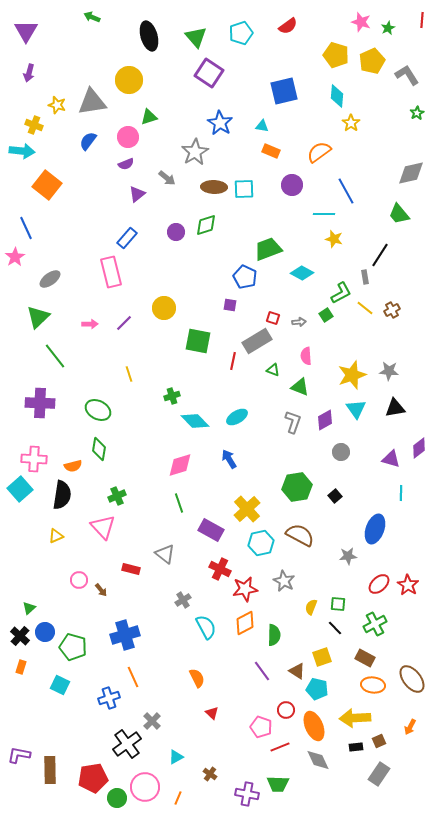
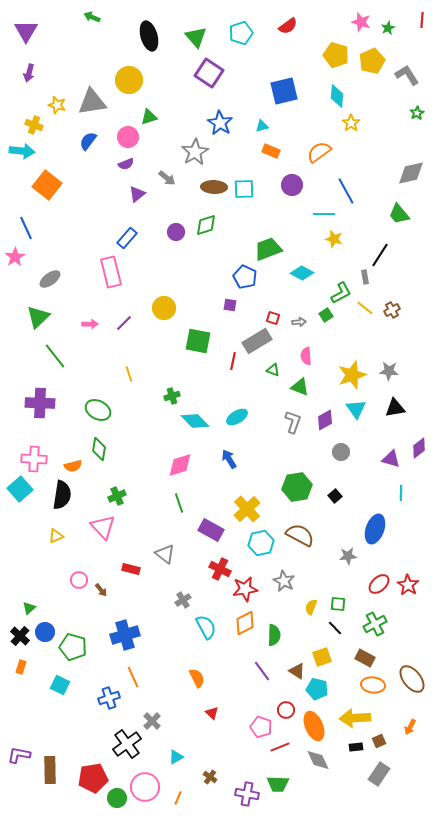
cyan triangle at (262, 126): rotated 24 degrees counterclockwise
brown cross at (210, 774): moved 3 px down
